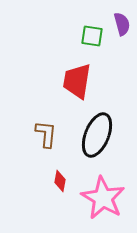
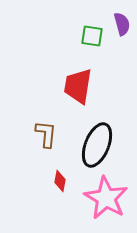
red trapezoid: moved 1 px right, 5 px down
black ellipse: moved 10 px down
pink star: moved 3 px right
